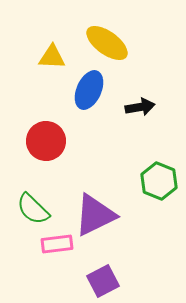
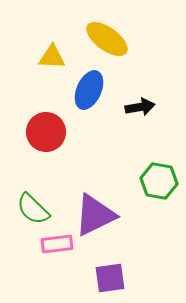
yellow ellipse: moved 4 px up
red circle: moved 9 px up
green hexagon: rotated 12 degrees counterclockwise
purple square: moved 7 px right, 3 px up; rotated 20 degrees clockwise
